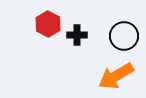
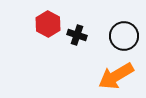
black cross: rotated 18 degrees clockwise
